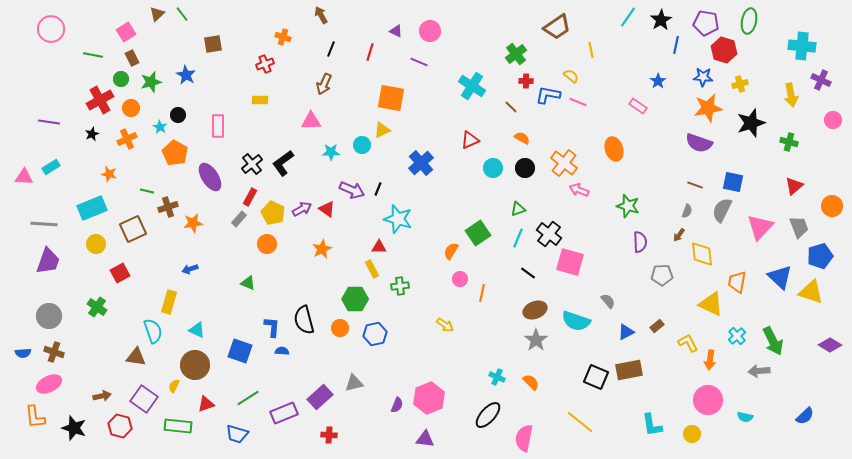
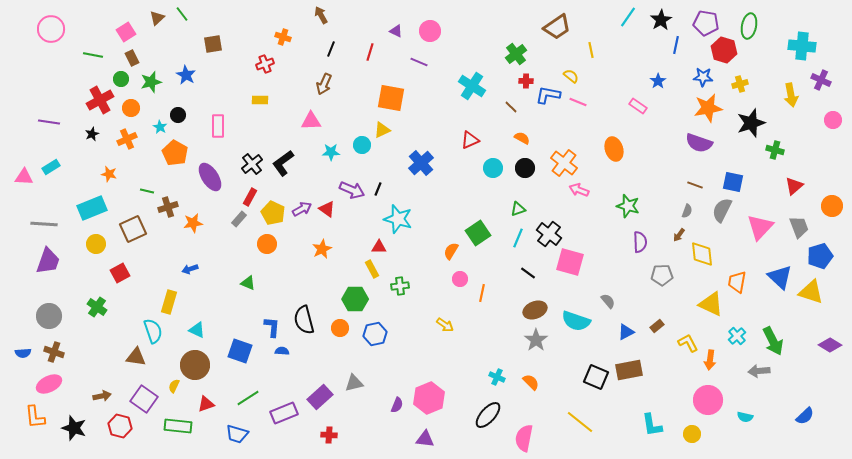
brown triangle at (157, 14): moved 4 px down
green ellipse at (749, 21): moved 5 px down
green cross at (789, 142): moved 14 px left, 8 px down
